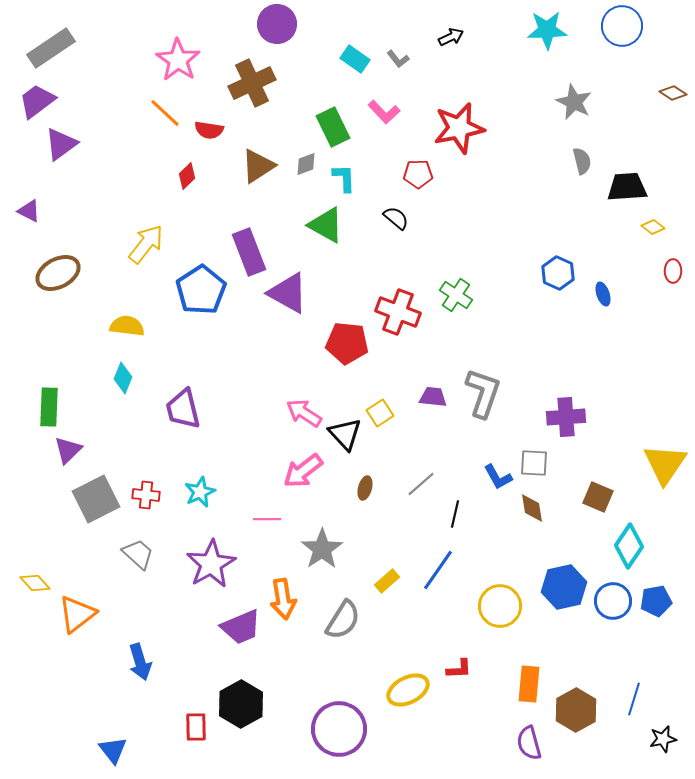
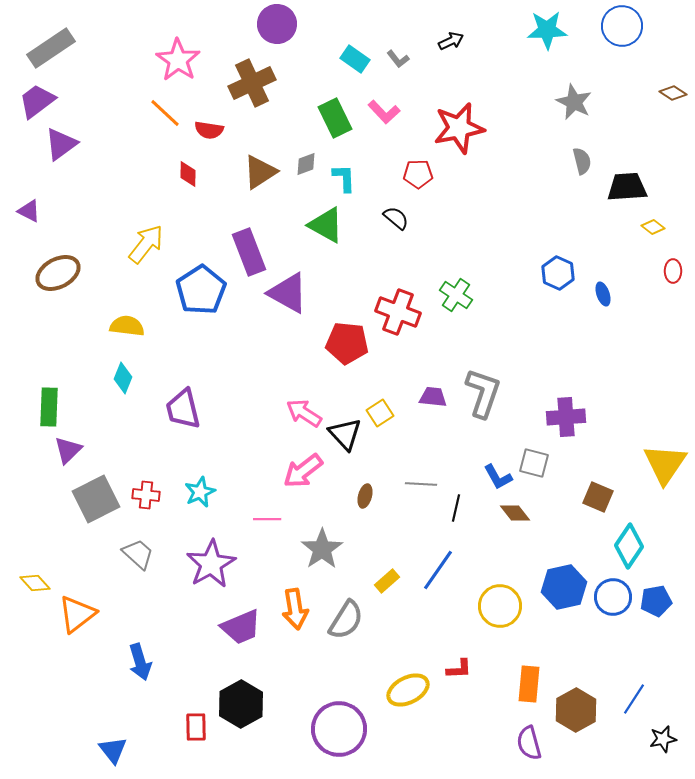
black arrow at (451, 37): moved 4 px down
green rectangle at (333, 127): moved 2 px right, 9 px up
brown triangle at (258, 166): moved 2 px right, 6 px down
red diamond at (187, 176): moved 1 px right, 2 px up; rotated 44 degrees counterclockwise
gray square at (534, 463): rotated 12 degrees clockwise
gray line at (421, 484): rotated 44 degrees clockwise
brown ellipse at (365, 488): moved 8 px down
brown diamond at (532, 508): moved 17 px left, 5 px down; rotated 28 degrees counterclockwise
black line at (455, 514): moved 1 px right, 6 px up
orange arrow at (283, 599): moved 12 px right, 10 px down
blue circle at (613, 601): moved 4 px up
gray semicircle at (343, 620): moved 3 px right
blue line at (634, 699): rotated 16 degrees clockwise
